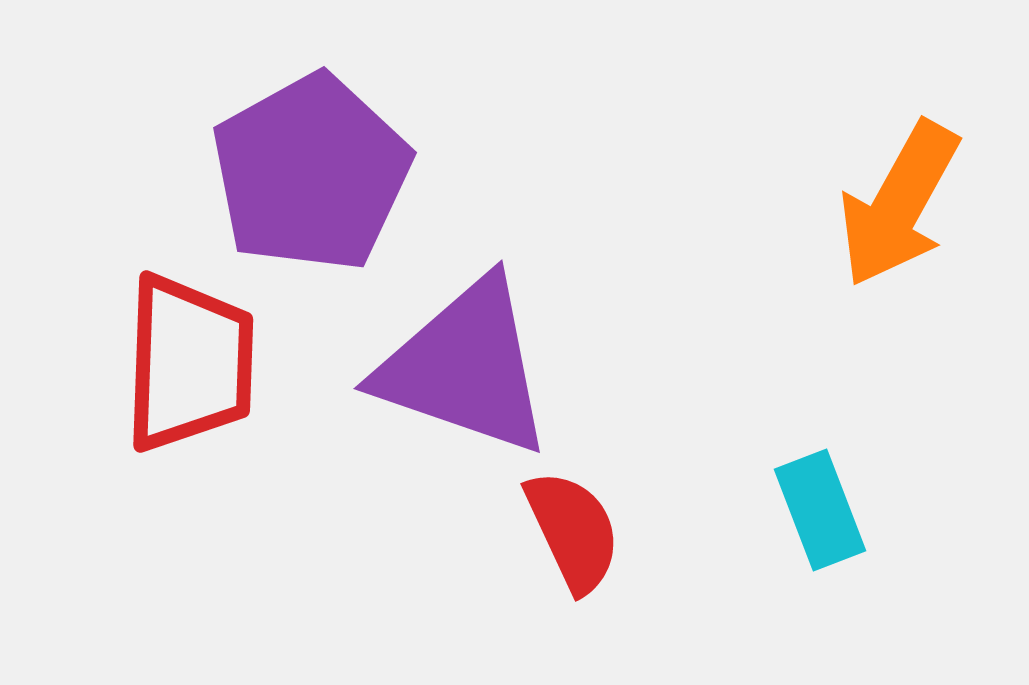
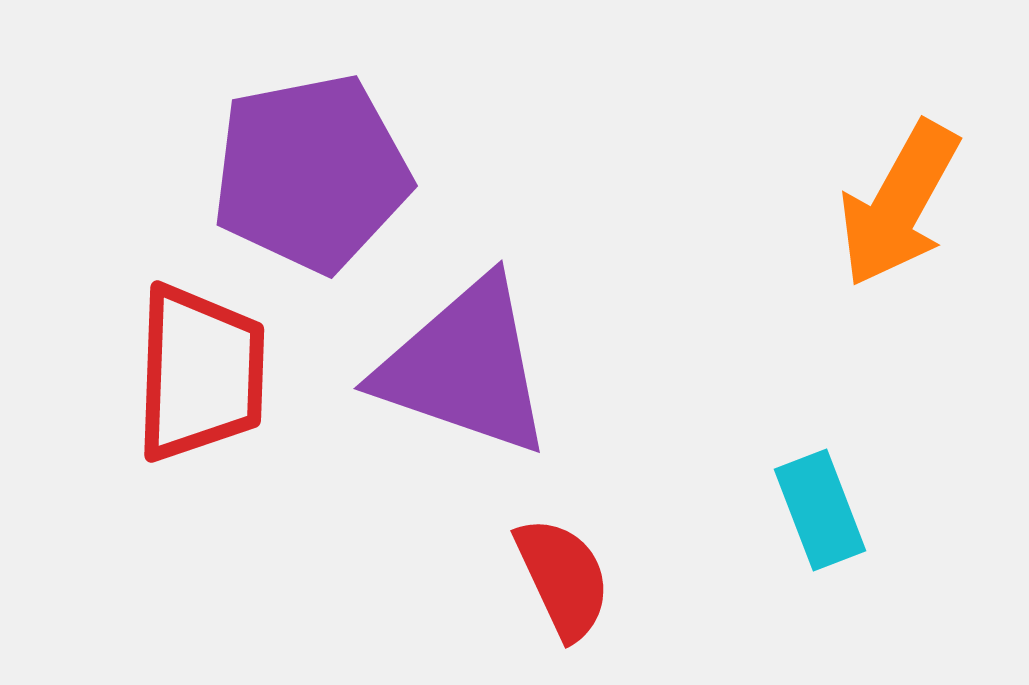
purple pentagon: rotated 18 degrees clockwise
red trapezoid: moved 11 px right, 10 px down
red semicircle: moved 10 px left, 47 px down
